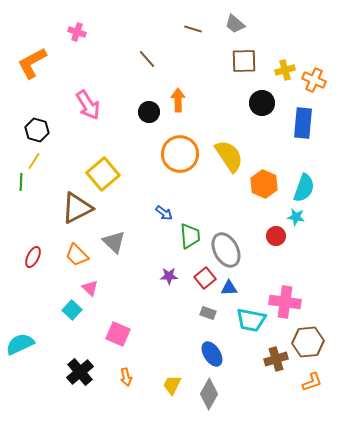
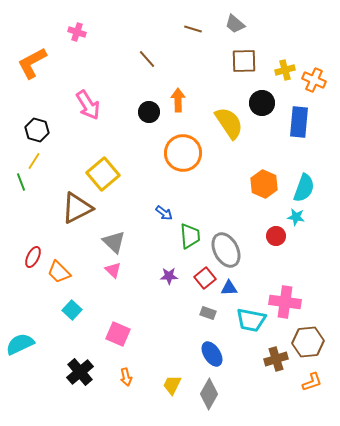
blue rectangle at (303, 123): moved 4 px left, 1 px up
orange circle at (180, 154): moved 3 px right, 1 px up
yellow semicircle at (229, 156): moved 33 px up
green line at (21, 182): rotated 24 degrees counterclockwise
orange trapezoid at (77, 255): moved 18 px left, 17 px down
pink triangle at (90, 288): moved 23 px right, 18 px up
